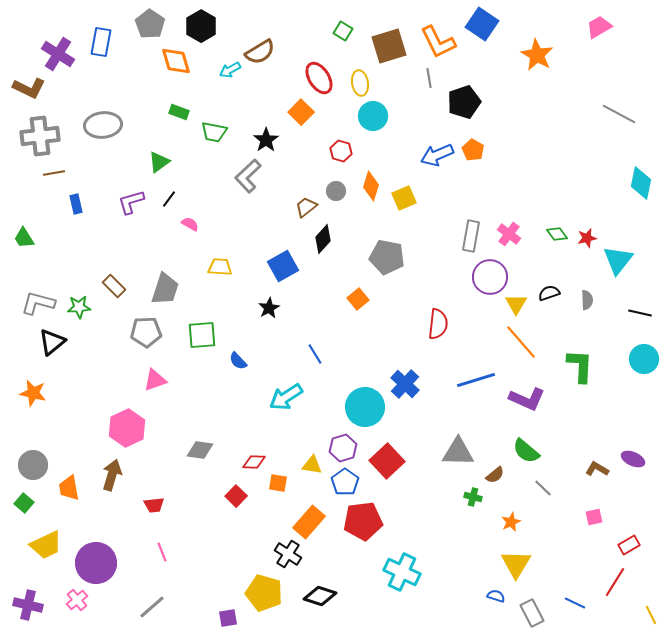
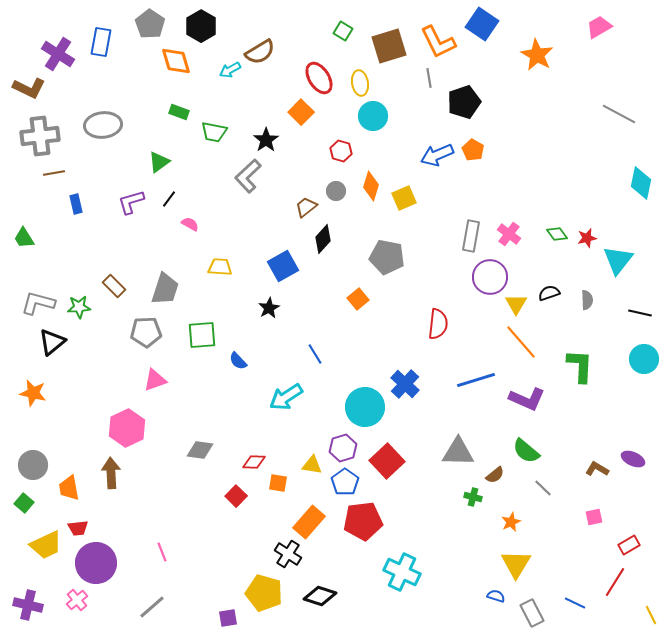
brown arrow at (112, 475): moved 1 px left, 2 px up; rotated 20 degrees counterclockwise
red trapezoid at (154, 505): moved 76 px left, 23 px down
